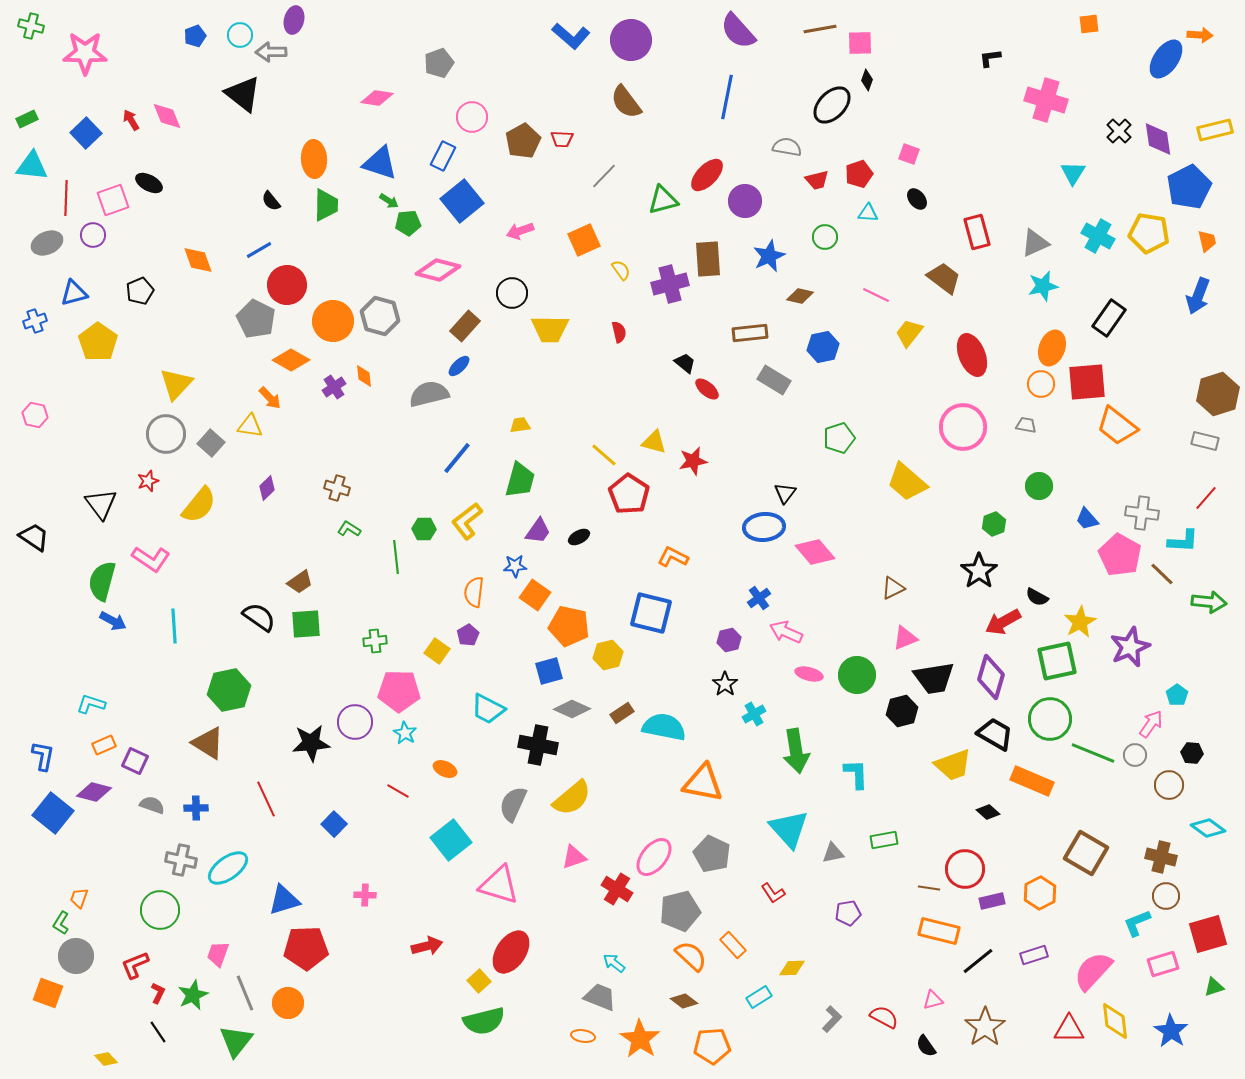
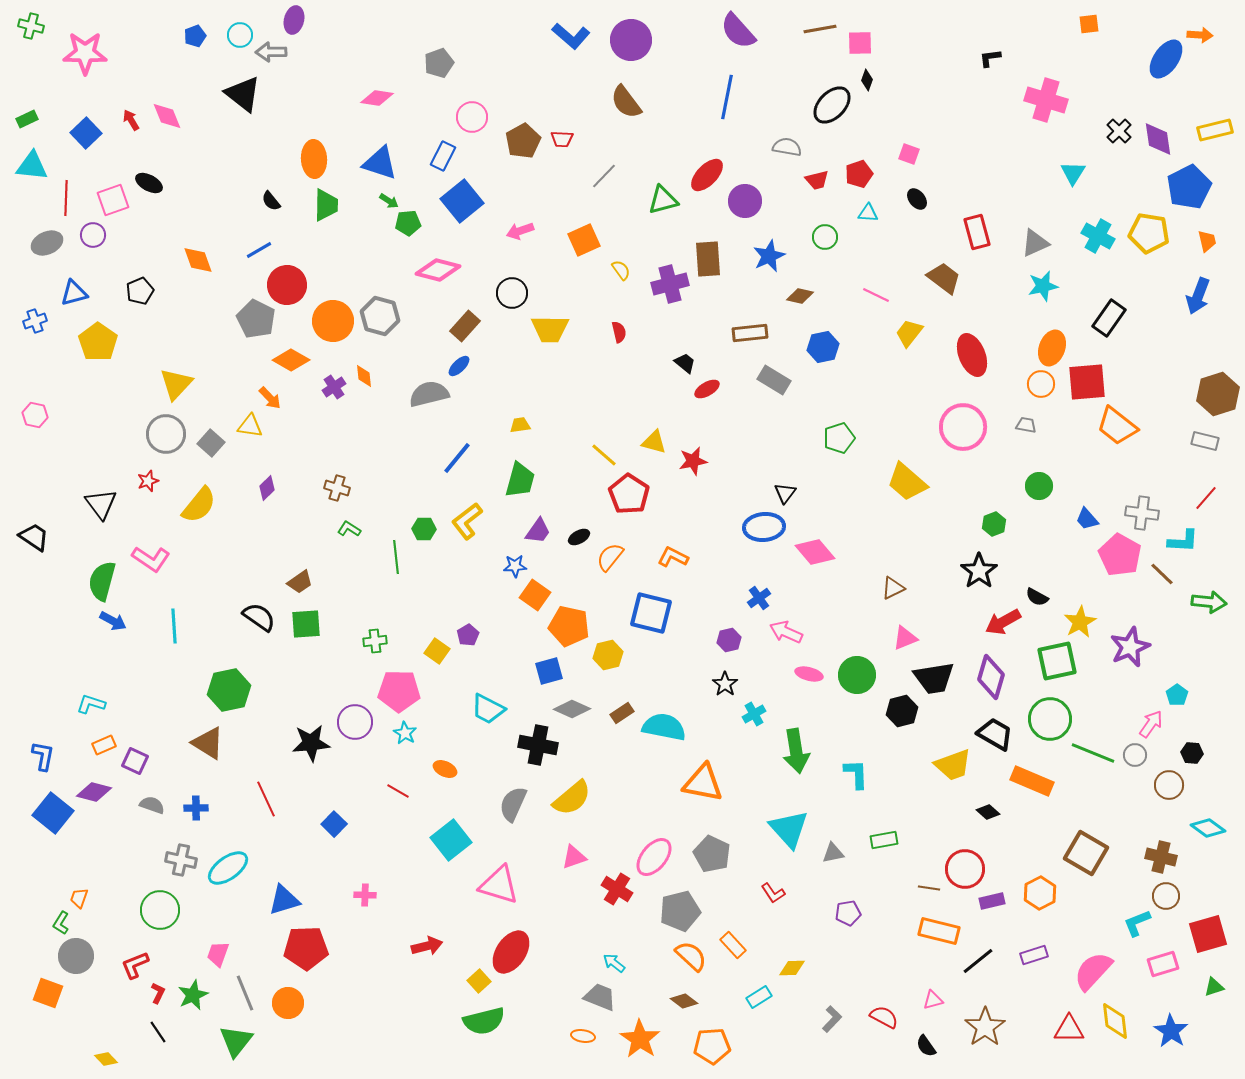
red ellipse at (707, 389): rotated 70 degrees counterclockwise
orange semicircle at (474, 592): moved 136 px right, 35 px up; rotated 32 degrees clockwise
